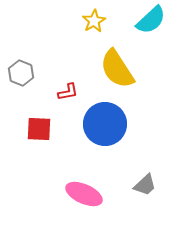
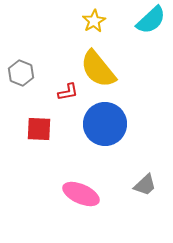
yellow semicircle: moved 19 px left; rotated 6 degrees counterclockwise
pink ellipse: moved 3 px left
